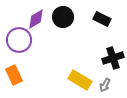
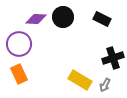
purple diamond: rotated 35 degrees clockwise
purple circle: moved 4 px down
orange rectangle: moved 5 px right, 1 px up
